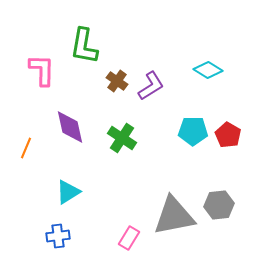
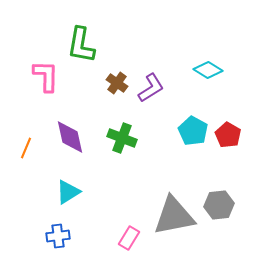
green L-shape: moved 3 px left, 1 px up
pink L-shape: moved 4 px right, 6 px down
brown cross: moved 2 px down
purple L-shape: moved 2 px down
purple diamond: moved 10 px down
cyan pentagon: rotated 28 degrees clockwise
green cross: rotated 12 degrees counterclockwise
